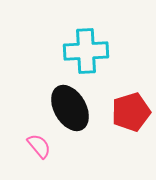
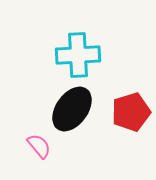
cyan cross: moved 8 px left, 4 px down
black ellipse: moved 2 px right, 1 px down; rotated 66 degrees clockwise
